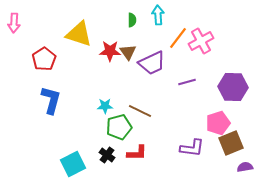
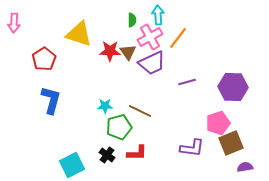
pink cross: moved 51 px left, 4 px up
cyan square: moved 1 px left, 1 px down
